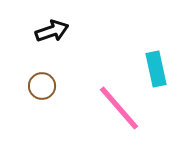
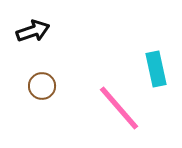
black arrow: moved 19 px left
